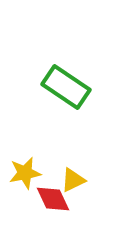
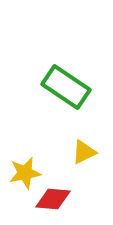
yellow triangle: moved 11 px right, 28 px up
red diamond: rotated 60 degrees counterclockwise
